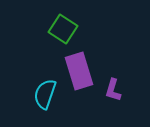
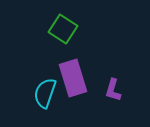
purple rectangle: moved 6 px left, 7 px down
cyan semicircle: moved 1 px up
